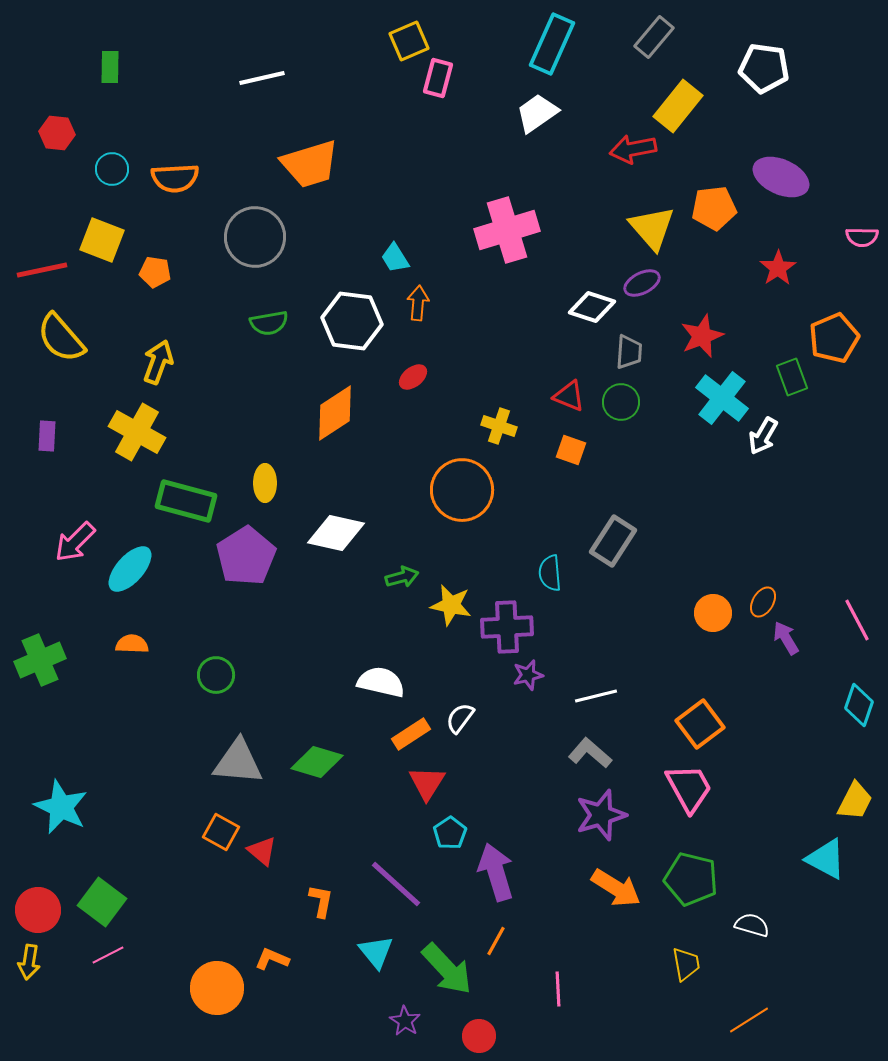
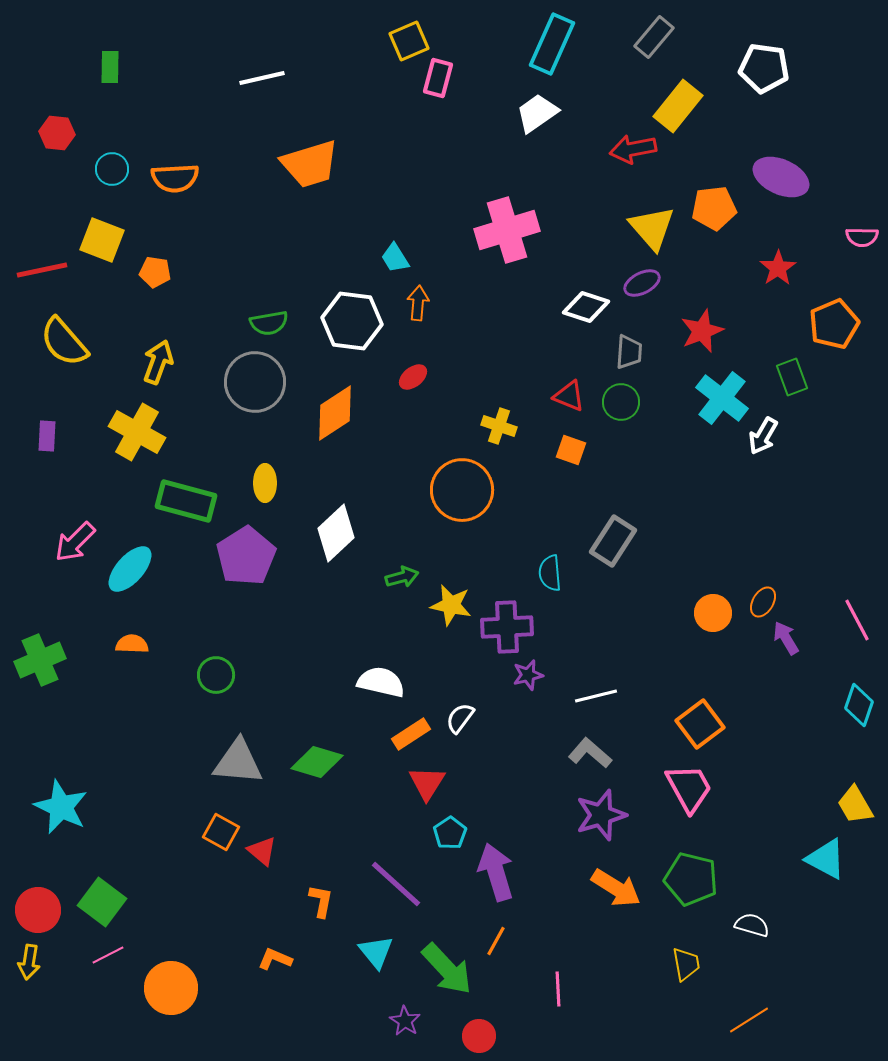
gray circle at (255, 237): moved 145 px down
white diamond at (592, 307): moved 6 px left
red star at (702, 336): moved 5 px up
yellow semicircle at (61, 338): moved 3 px right, 4 px down
orange pentagon at (834, 338): moved 14 px up
white diamond at (336, 533): rotated 56 degrees counterclockwise
yellow trapezoid at (855, 801): moved 4 px down; rotated 123 degrees clockwise
orange L-shape at (272, 959): moved 3 px right
orange circle at (217, 988): moved 46 px left
